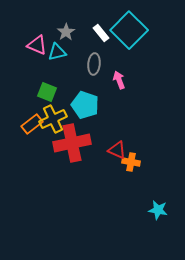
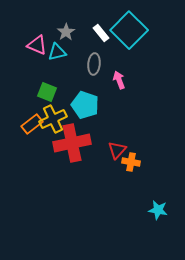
red triangle: rotated 48 degrees clockwise
